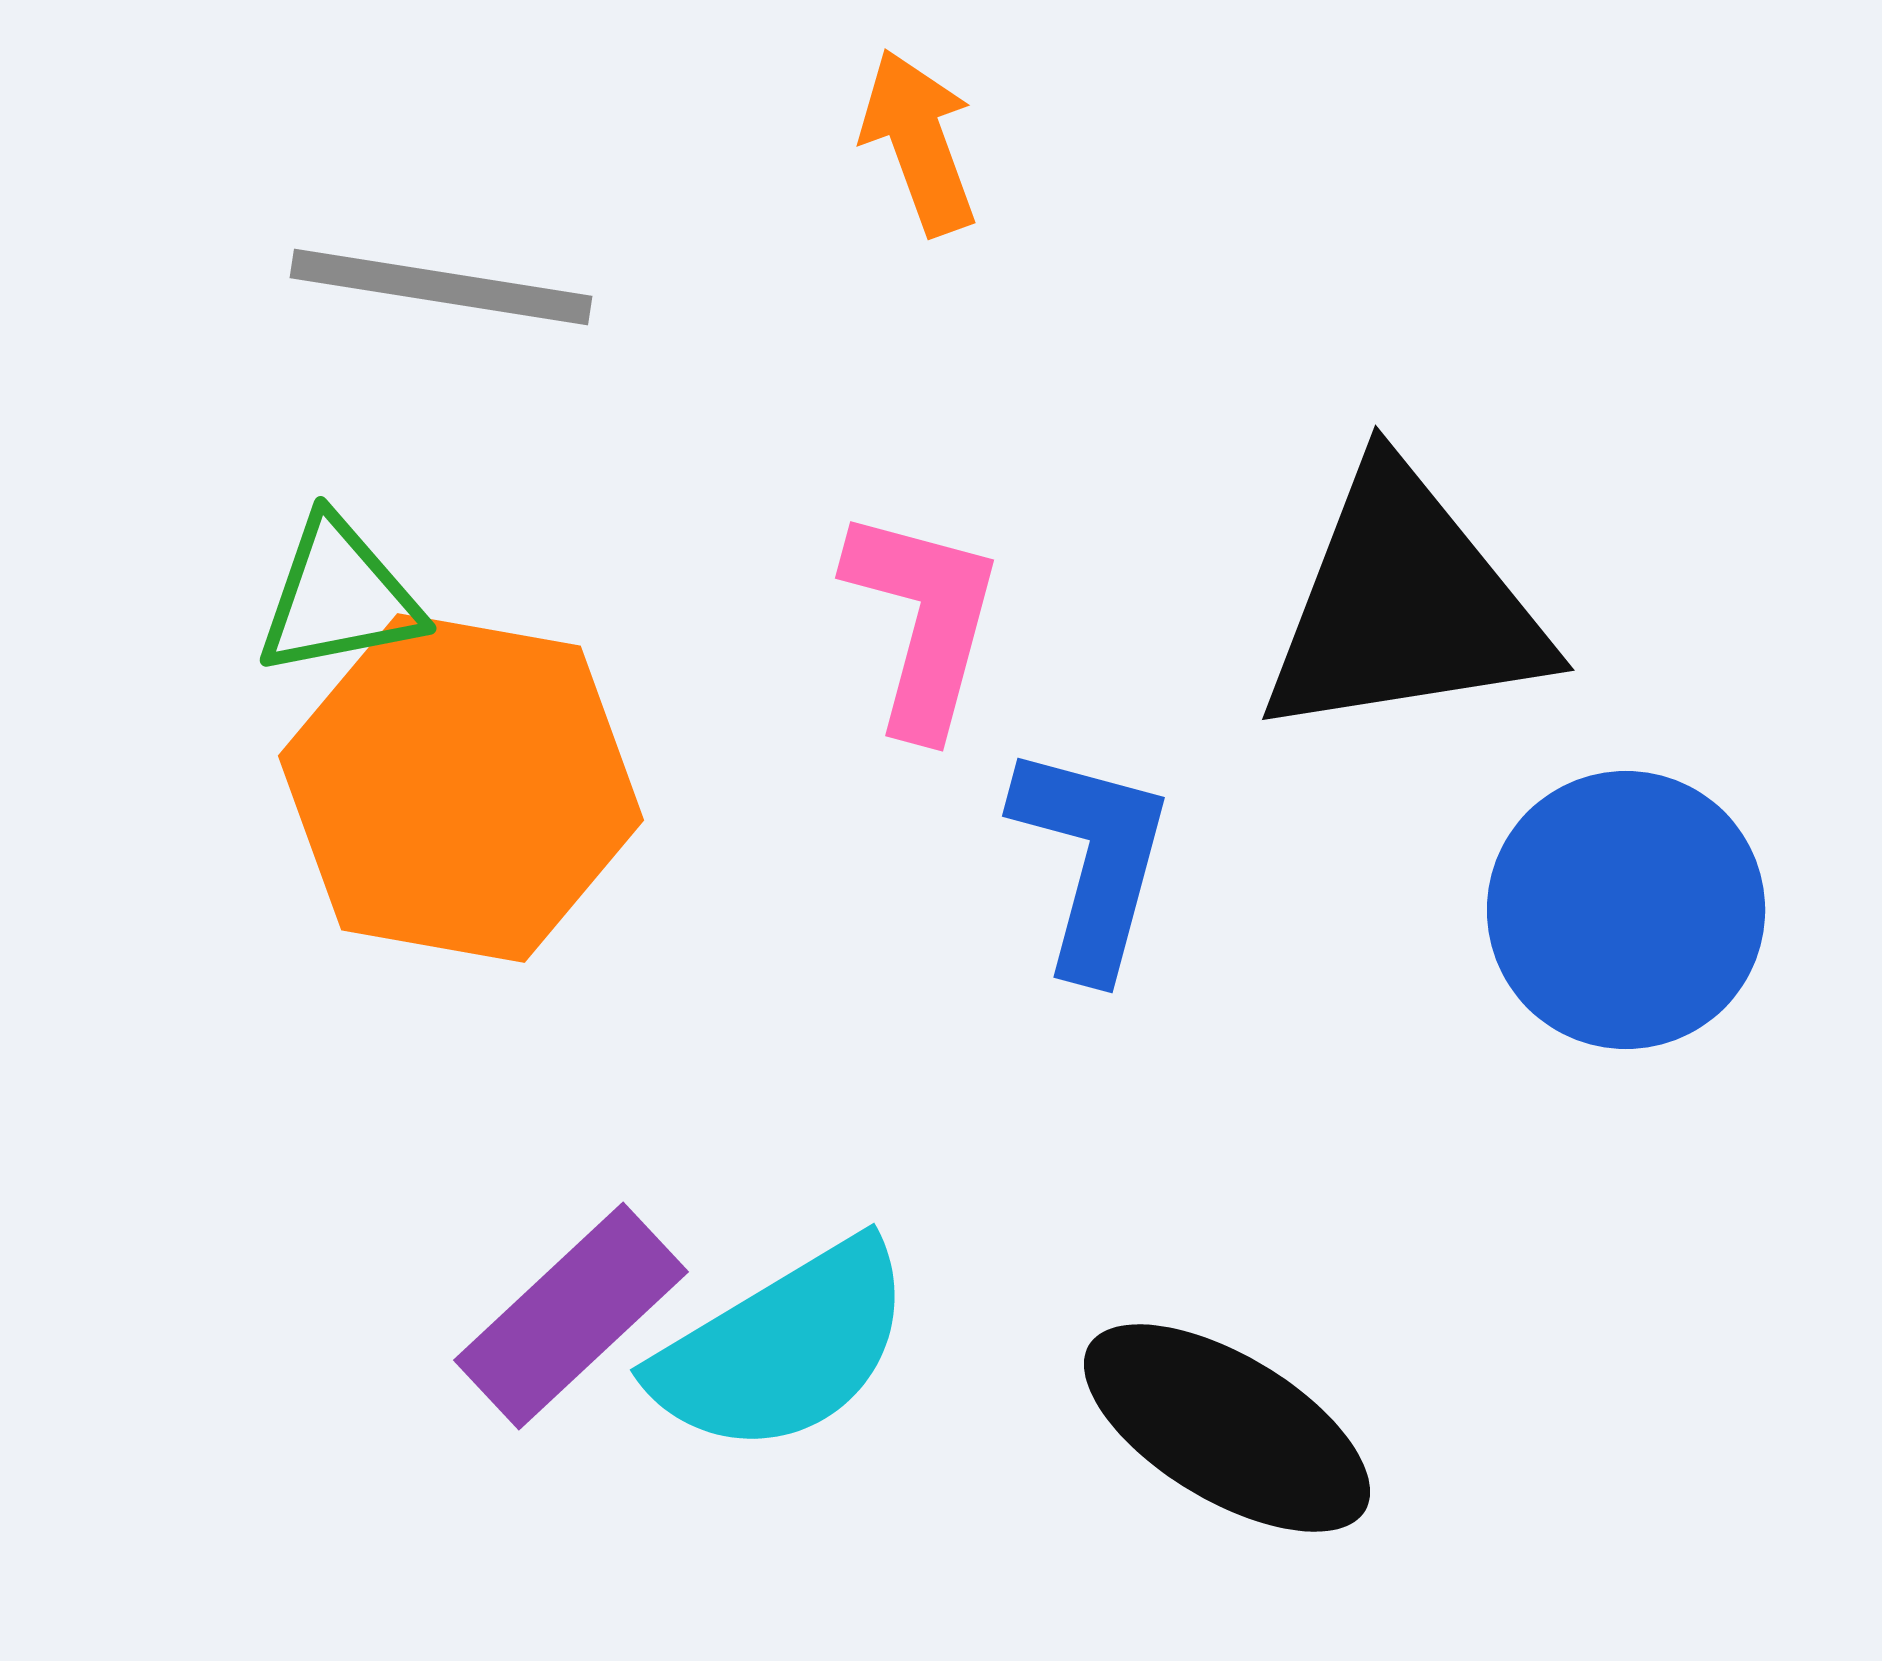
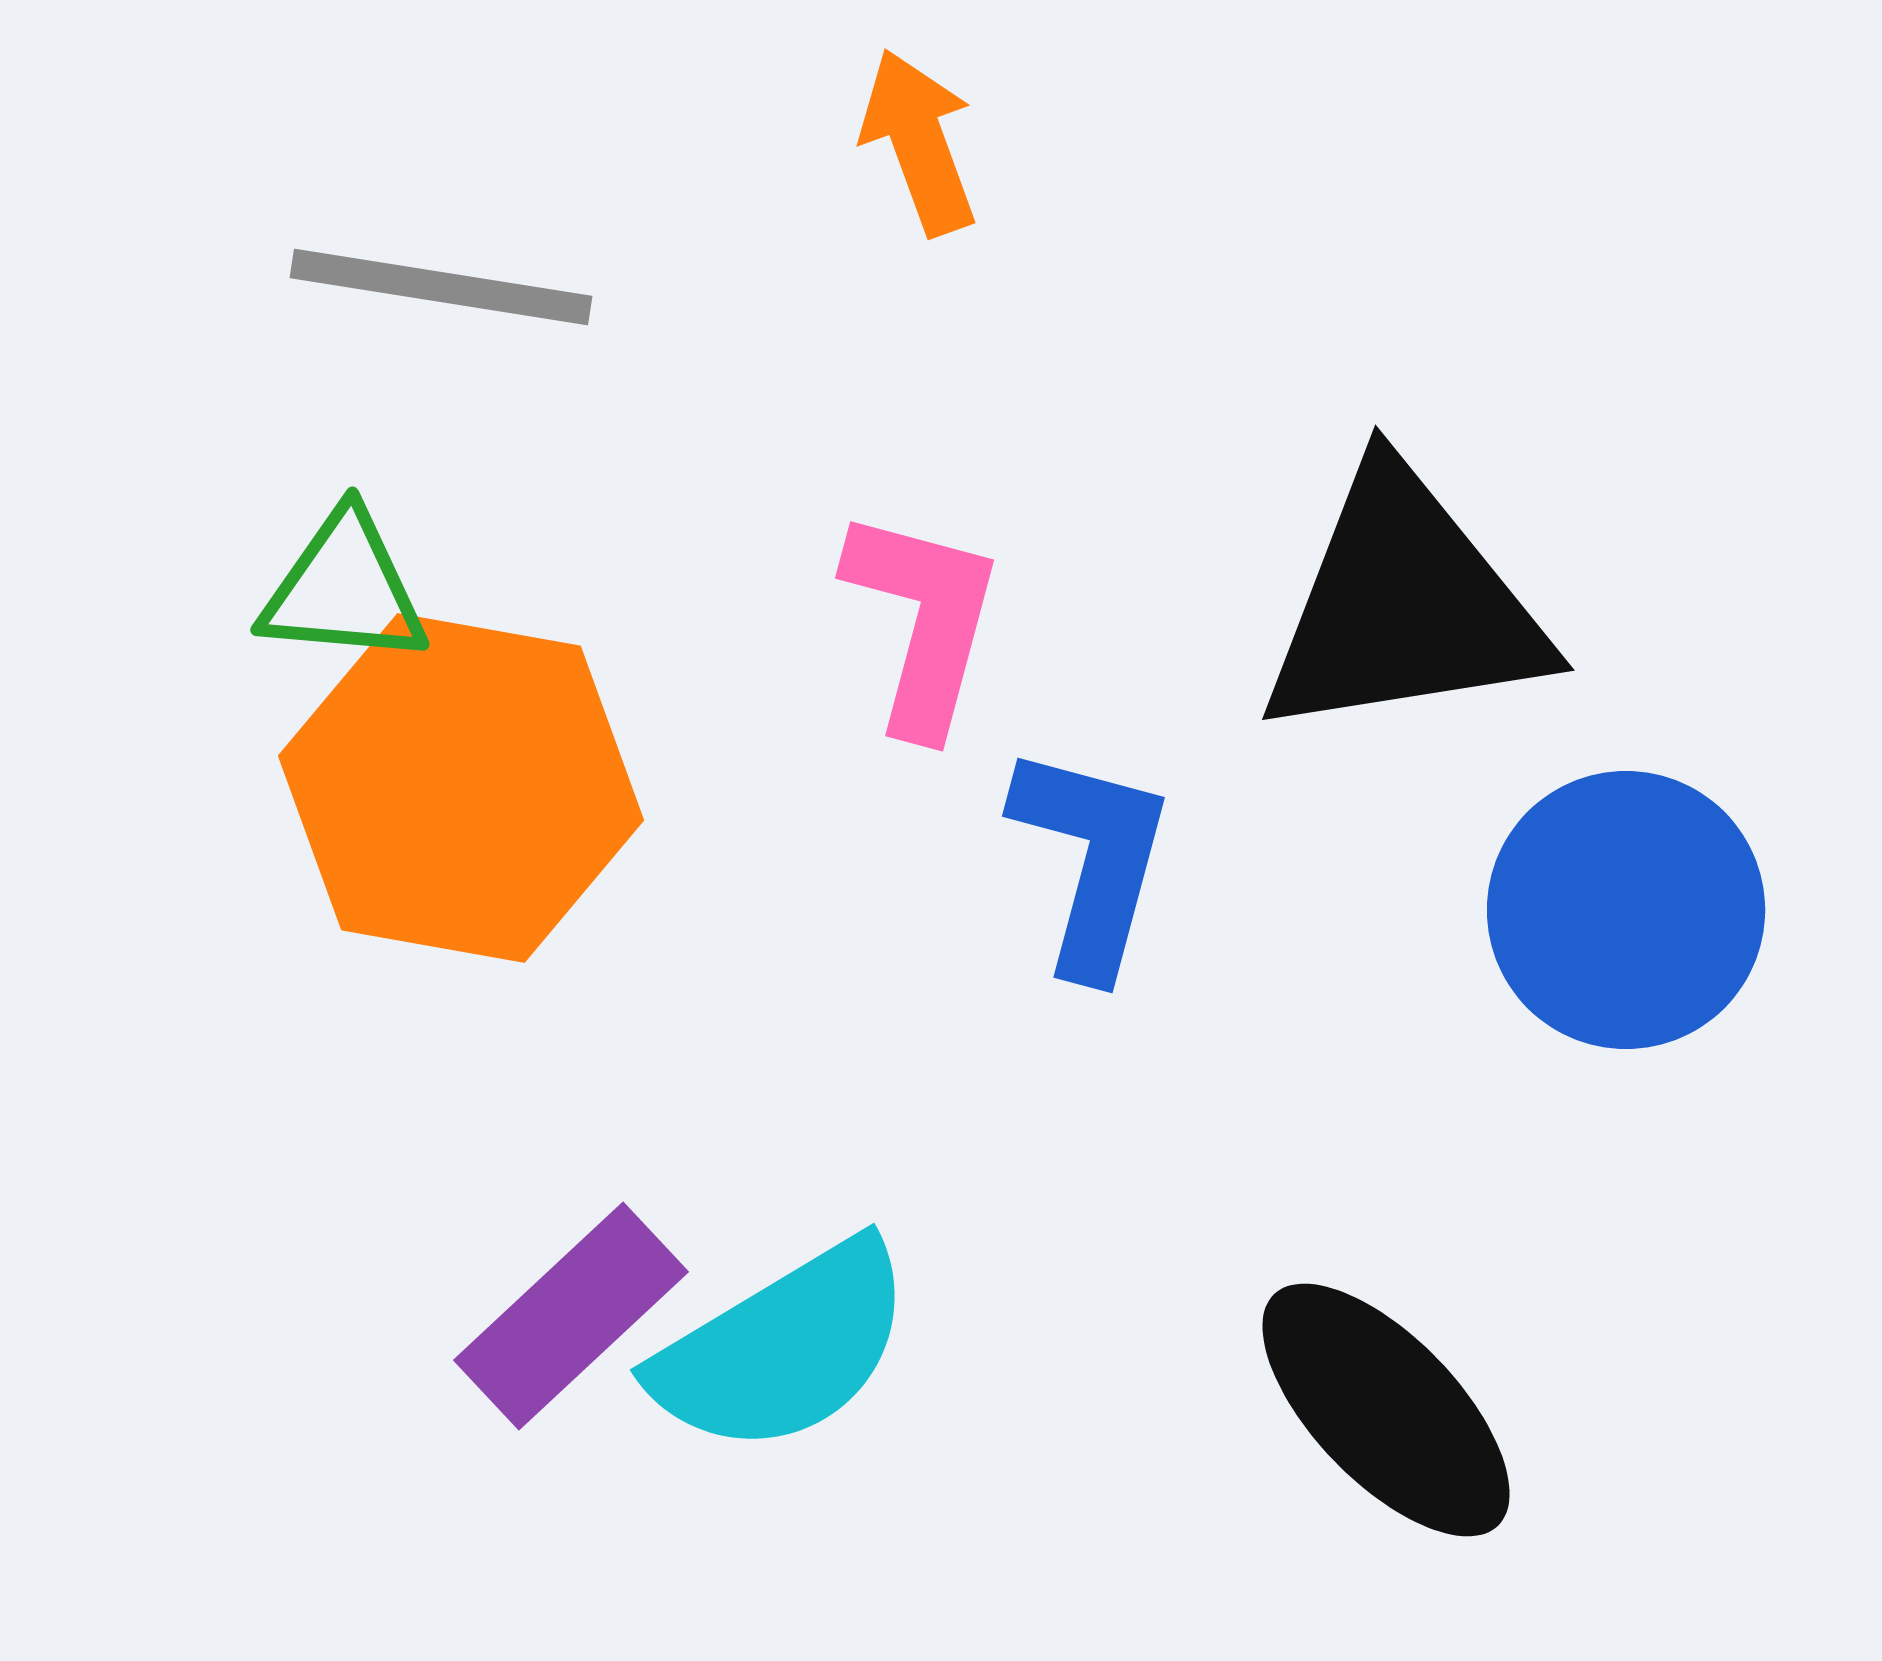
green triangle: moved 5 px right, 8 px up; rotated 16 degrees clockwise
black ellipse: moved 159 px right, 18 px up; rotated 15 degrees clockwise
